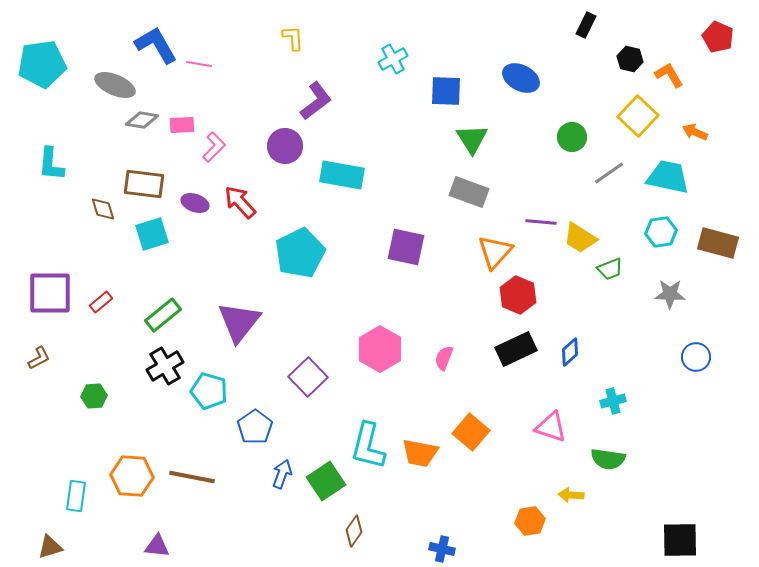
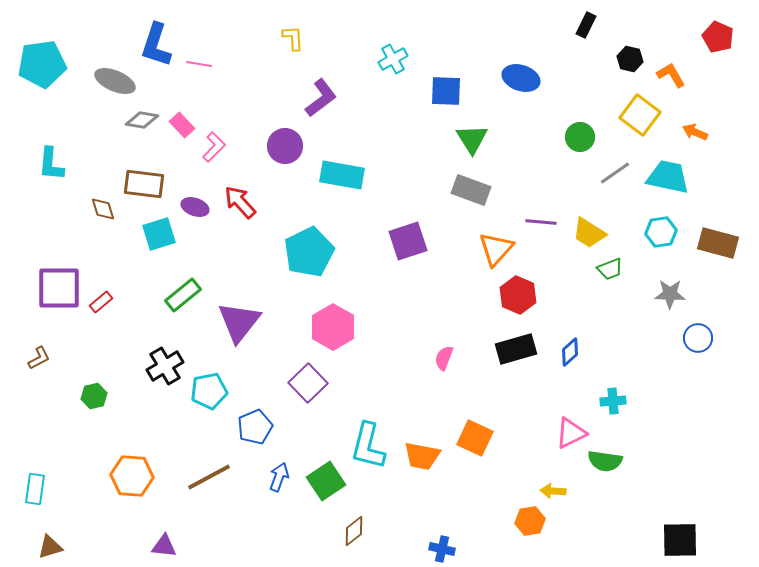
blue L-shape at (156, 45): rotated 132 degrees counterclockwise
orange L-shape at (669, 75): moved 2 px right
blue ellipse at (521, 78): rotated 9 degrees counterclockwise
gray ellipse at (115, 85): moved 4 px up
purple L-shape at (316, 101): moved 5 px right, 3 px up
yellow square at (638, 116): moved 2 px right, 1 px up; rotated 6 degrees counterclockwise
pink rectangle at (182, 125): rotated 50 degrees clockwise
green circle at (572, 137): moved 8 px right
gray line at (609, 173): moved 6 px right
gray rectangle at (469, 192): moved 2 px right, 2 px up
purple ellipse at (195, 203): moved 4 px down
cyan square at (152, 234): moved 7 px right
yellow trapezoid at (580, 238): moved 9 px right, 5 px up
purple square at (406, 247): moved 2 px right, 6 px up; rotated 30 degrees counterclockwise
orange triangle at (495, 252): moved 1 px right, 3 px up
cyan pentagon at (300, 253): moved 9 px right, 1 px up
purple square at (50, 293): moved 9 px right, 5 px up
green rectangle at (163, 315): moved 20 px right, 20 px up
pink hexagon at (380, 349): moved 47 px left, 22 px up
black rectangle at (516, 349): rotated 9 degrees clockwise
blue circle at (696, 357): moved 2 px right, 19 px up
purple square at (308, 377): moved 6 px down
cyan pentagon at (209, 391): rotated 27 degrees counterclockwise
green hexagon at (94, 396): rotated 10 degrees counterclockwise
cyan cross at (613, 401): rotated 10 degrees clockwise
blue pentagon at (255, 427): rotated 12 degrees clockwise
pink triangle at (551, 427): moved 20 px right, 6 px down; rotated 44 degrees counterclockwise
orange square at (471, 432): moved 4 px right, 6 px down; rotated 15 degrees counterclockwise
orange trapezoid at (420, 453): moved 2 px right, 3 px down
green semicircle at (608, 459): moved 3 px left, 2 px down
blue arrow at (282, 474): moved 3 px left, 3 px down
brown line at (192, 477): moved 17 px right; rotated 39 degrees counterclockwise
yellow arrow at (571, 495): moved 18 px left, 4 px up
cyan rectangle at (76, 496): moved 41 px left, 7 px up
brown diamond at (354, 531): rotated 16 degrees clockwise
purple triangle at (157, 546): moved 7 px right
